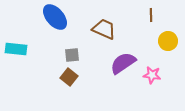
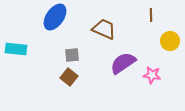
blue ellipse: rotated 76 degrees clockwise
yellow circle: moved 2 px right
